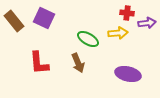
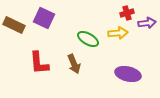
red cross: rotated 24 degrees counterclockwise
brown rectangle: moved 4 px down; rotated 25 degrees counterclockwise
brown arrow: moved 4 px left, 1 px down
